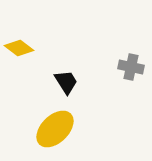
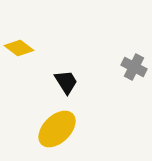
gray cross: moved 3 px right; rotated 15 degrees clockwise
yellow ellipse: moved 2 px right
